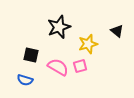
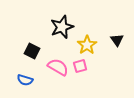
black star: moved 3 px right
black triangle: moved 9 px down; rotated 16 degrees clockwise
yellow star: moved 1 px left, 1 px down; rotated 18 degrees counterclockwise
black square: moved 1 px right, 4 px up; rotated 14 degrees clockwise
